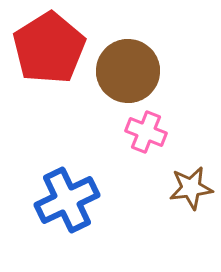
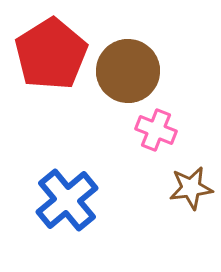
red pentagon: moved 2 px right, 6 px down
pink cross: moved 10 px right, 2 px up
blue cross: rotated 14 degrees counterclockwise
